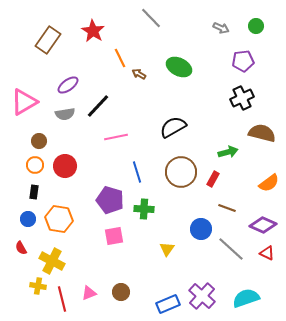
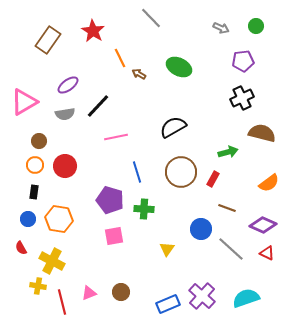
red line at (62, 299): moved 3 px down
